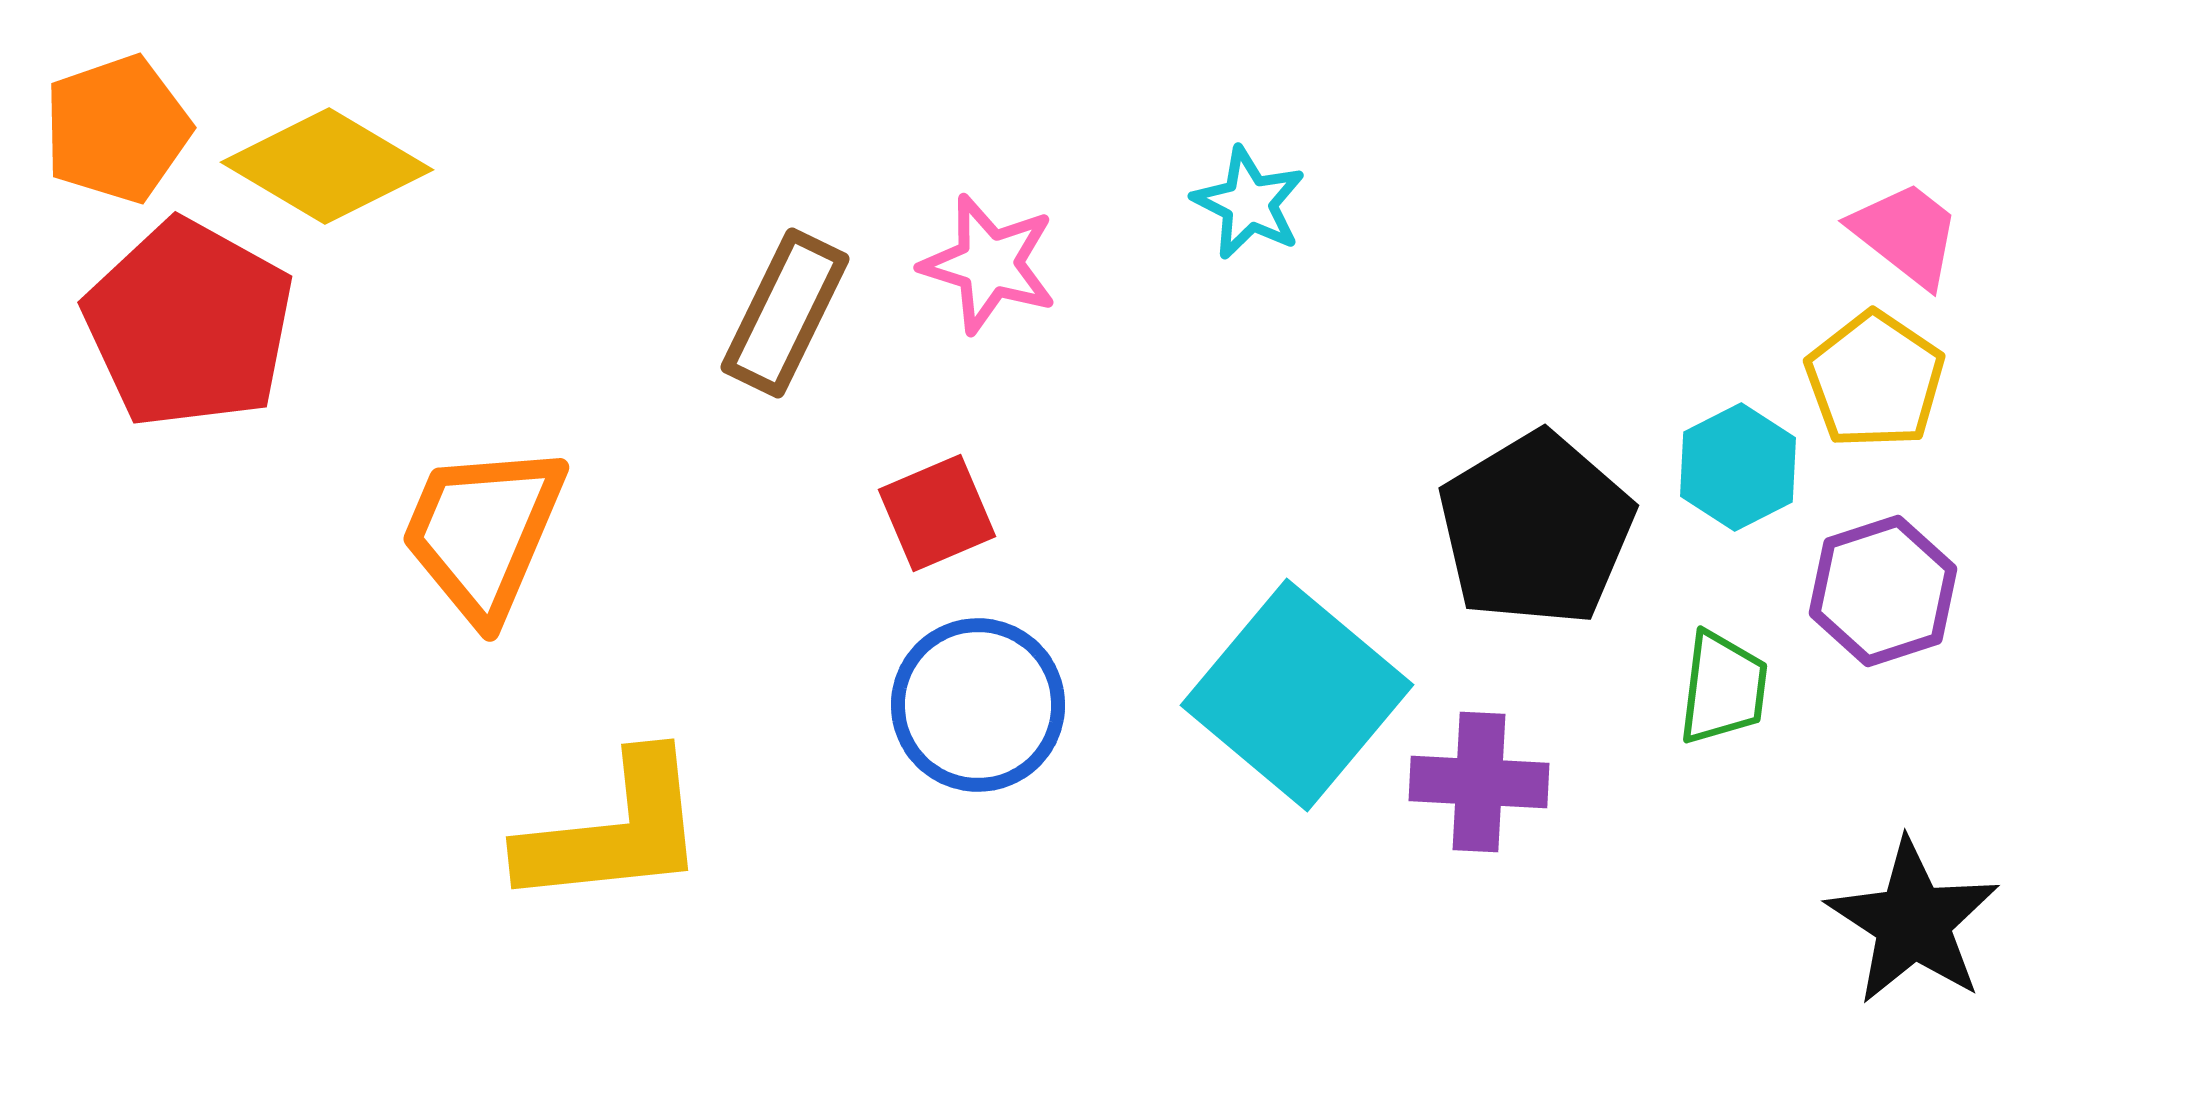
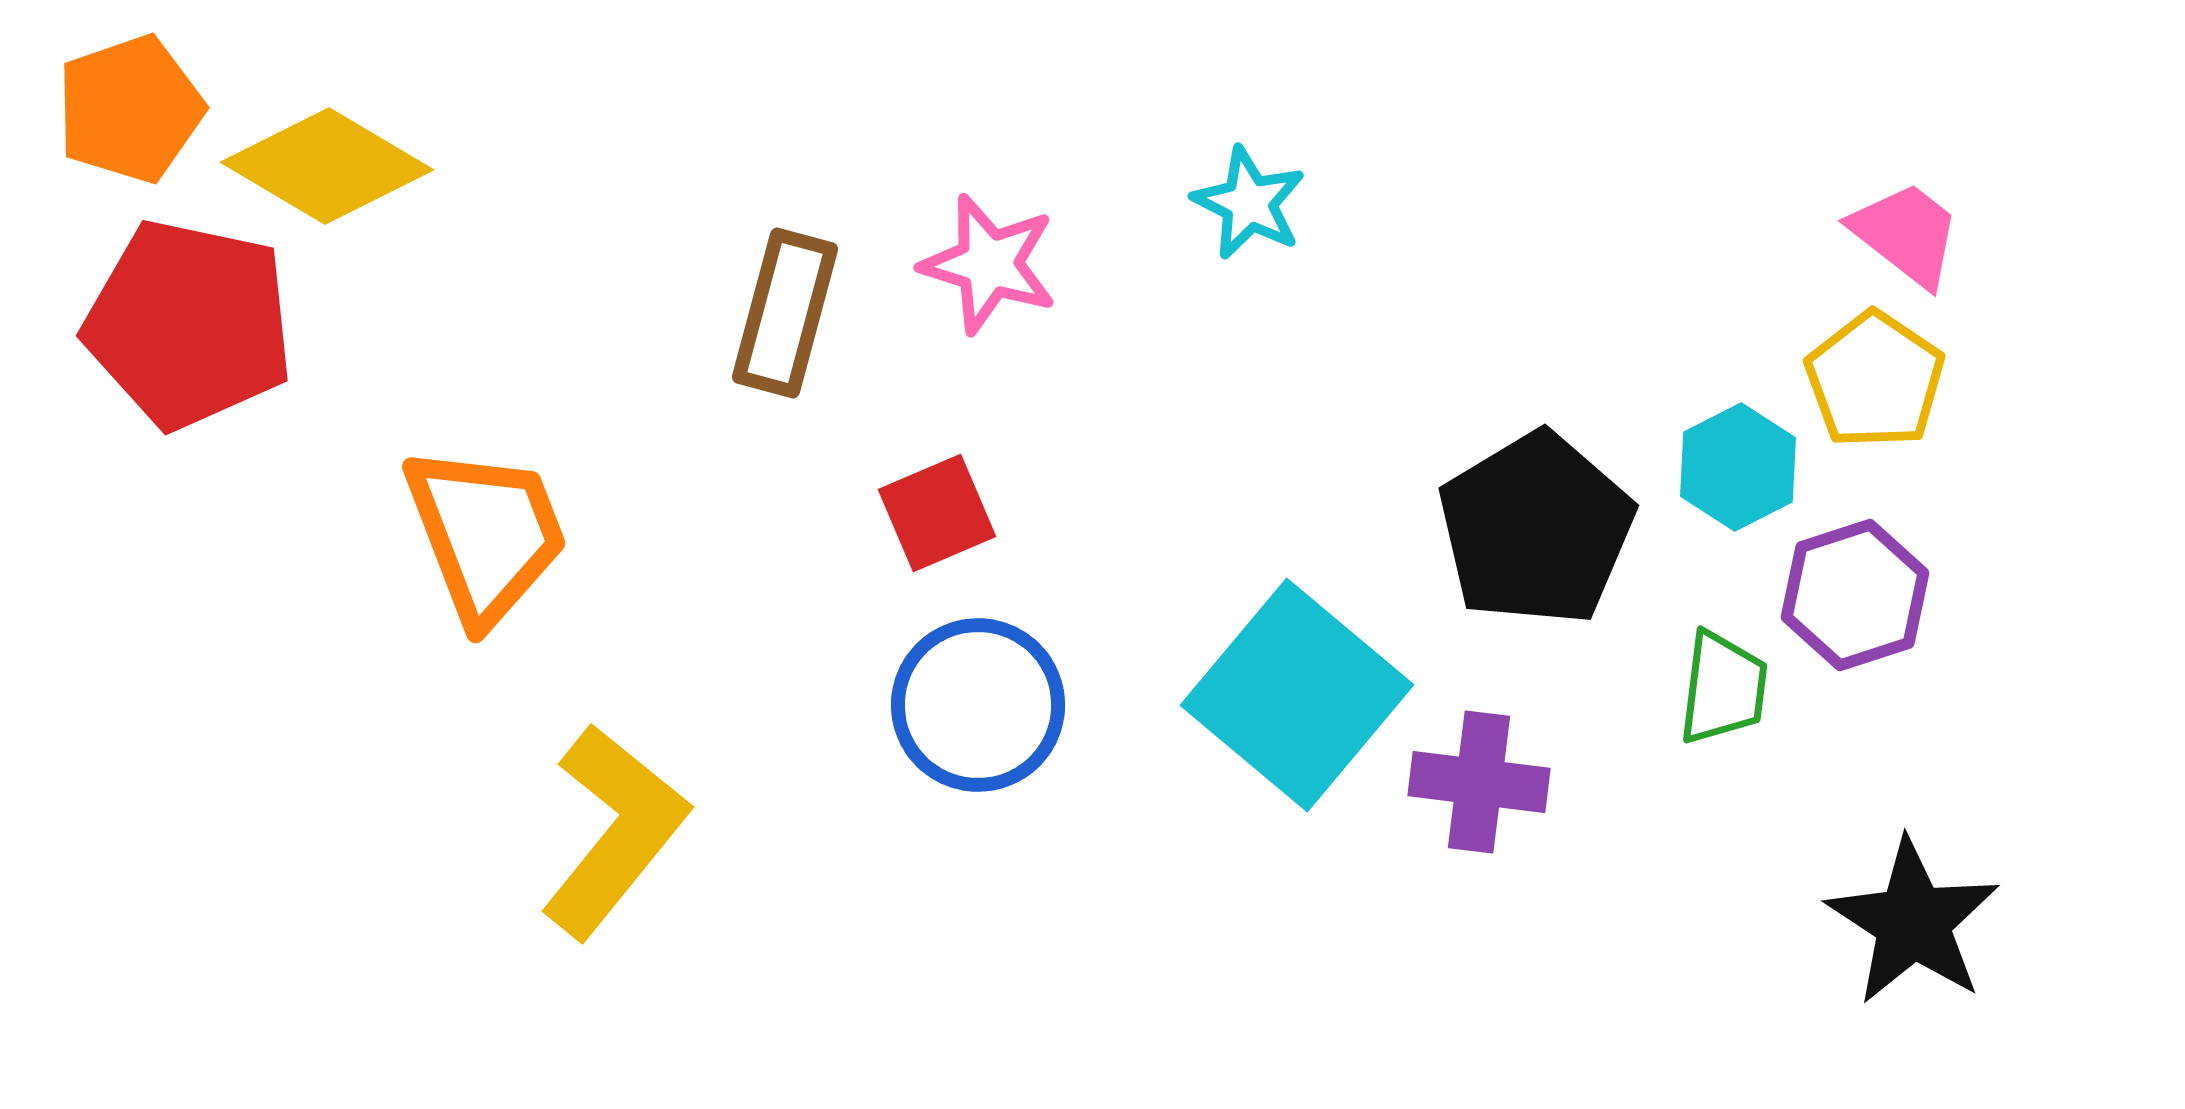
orange pentagon: moved 13 px right, 20 px up
brown rectangle: rotated 11 degrees counterclockwise
red pentagon: rotated 17 degrees counterclockwise
orange trapezoid: moved 3 px right, 2 px down; rotated 136 degrees clockwise
purple hexagon: moved 28 px left, 4 px down
purple cross: rotated 4 degrees clockwise
yellow L-shape: rotated 45 degrees counterclockwise
